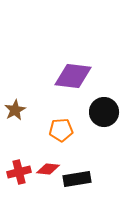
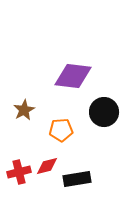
brown star: moved 9 px right
red diamond: moved 1 px left, 3 px up; rotated 20 degrees counterclockwise
